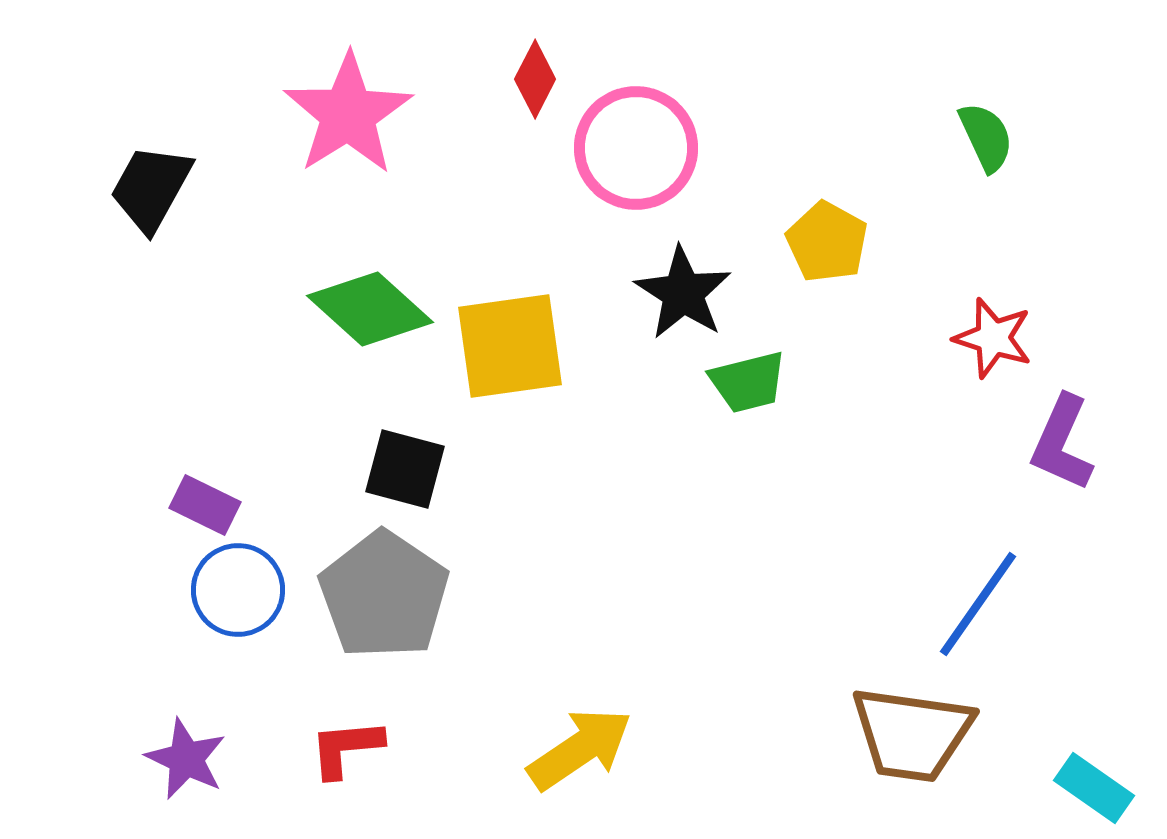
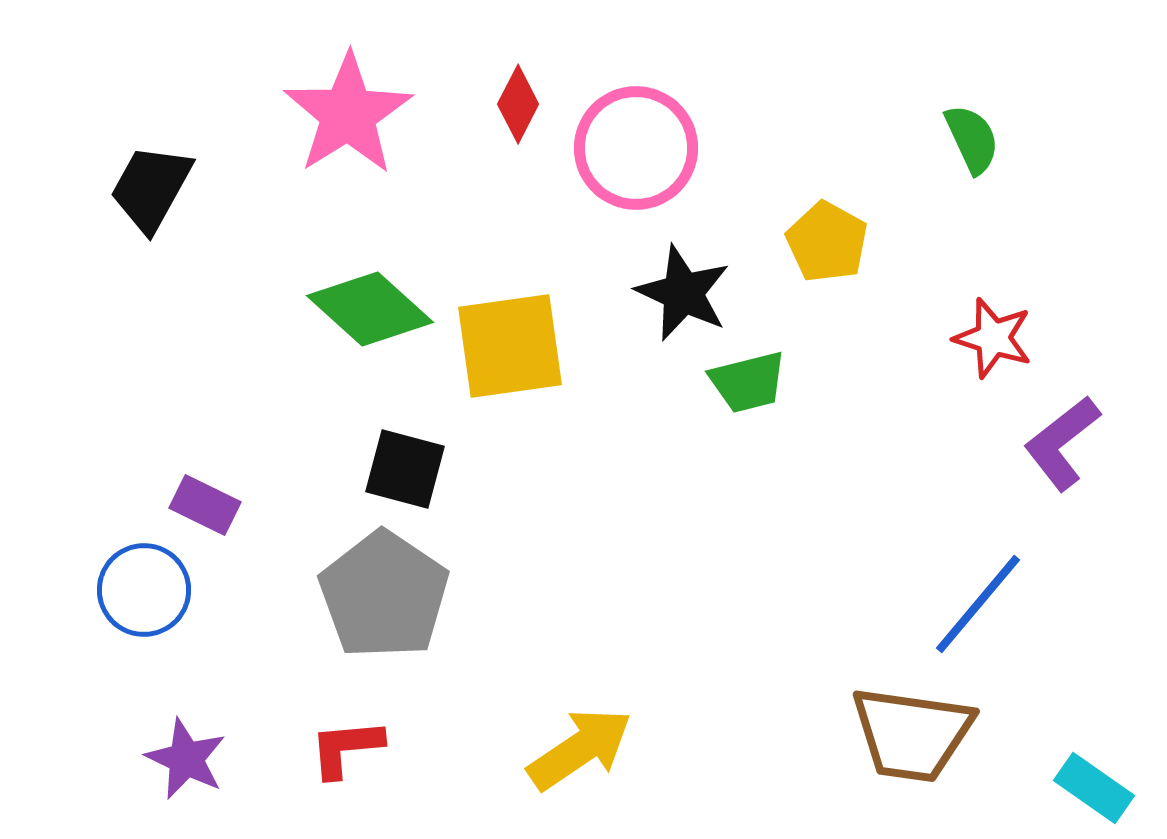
red diamond: moved 17 px left, 25 px down
green semicircle: moved 14 px left, 2 px down
black star: rotated 8 degrees counterclockwise
purple L-shape: rotated 28 degrees clockwise
blue circle: moved 94 px left
blue line: rotated 5 degrees clockwise
